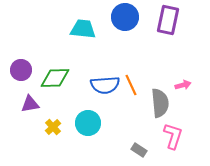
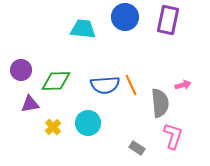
green diamond: moved 1 px right, 3 px down
gray rectangle: moved 2 px left, 2 px up
